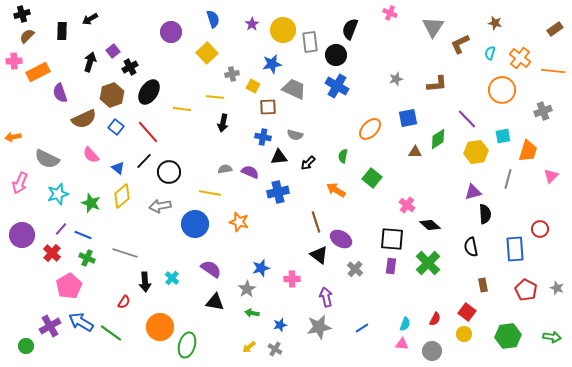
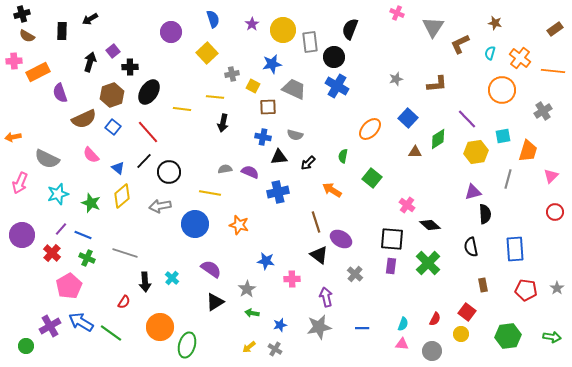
pink cross at (390, 13): moved 7 px right
brown semicircle at (27, 36): rotated 105 degrees counterclockwise
black circle at (336, 55): moved 2 px left, 2 px down
black cross at (130, 67): rotated 28 degrees clockwise
gray cross at (543, 111): rotated 12 degrees counterclockwise
blue square at (408, 118): rotated 36 degrees counterclockwise
blue square at (116, 127): moved 3 px left
orange arrow at (336, 190): moved 4 px left
orange star at (239, 222): moved 3 px down
red circle at (540, 229): moved 15 px right, 17 px up
blue star at (261, 268): moved 5 px right, 7 px up; rotated 24 degrees clockwise
gray cross at (355, 269): moved 5 px down
gray star at (557, 288): rotated 16 degrees clockwise
red pentagon at (526, 290): rotated 20 degrees counterclockwise
black triangle at (215, 302): rotated 42 degrees counterclockwise
cyan semicircle at (405, 324): moved 2 px left
blue line at (362, 328): rotated 32 degrees clockwise
yellow circle at (464, 334): moved 3 px left
